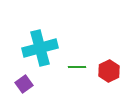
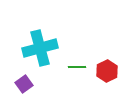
red hexagon: moved 2 px left
